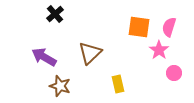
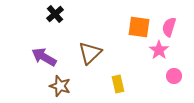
pink circle: moved 3 px down
